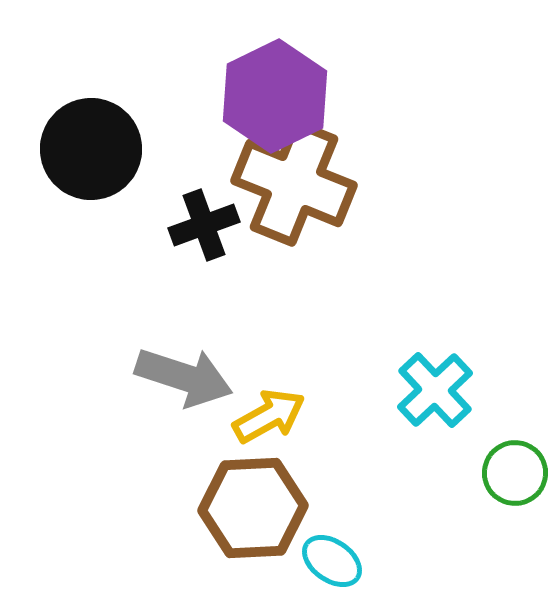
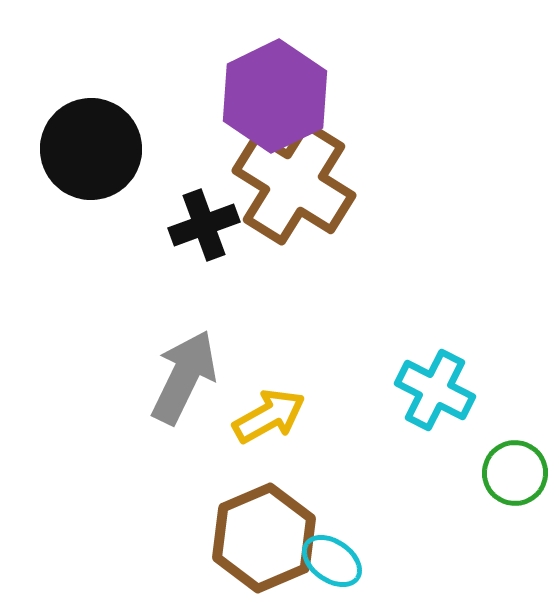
brown cross: rotated 10 degrees clockwise
gray arrow: rotated 82 degrees counterclockwise
cyan cross: rotated 20 degrees counterclockwise
brown hexagon: moved 11 px right, 30 px down; rotated 20 degrees counterclockwise
